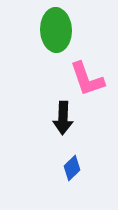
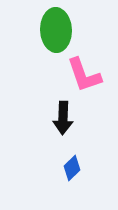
pink L-shape: moved 3 px left, 4 px up
